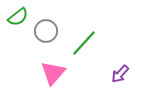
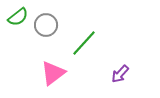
gray circle: moved 6 px up
pink triangle: rotated 12 degrees clockwise
